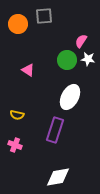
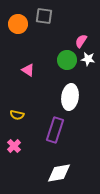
gray square: rotated 12 degrees clockwise
white ellipse: rotated 20 degrees counterclockwise
pink cross: moved 1 px left, 1 px down; rotated 24 degrees clockwise
white diamond: moved 1 px right, 4 px up
